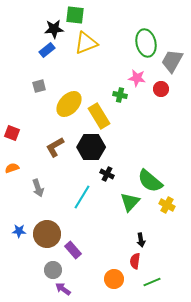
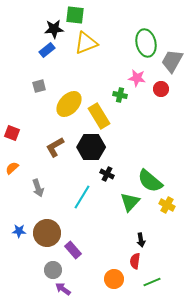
orange semicircle: rotated 24 degrees counterclockwise
brown circle: moved 1 px up
